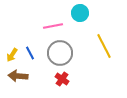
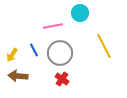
blue line: moved 4 px right, 3 px up
